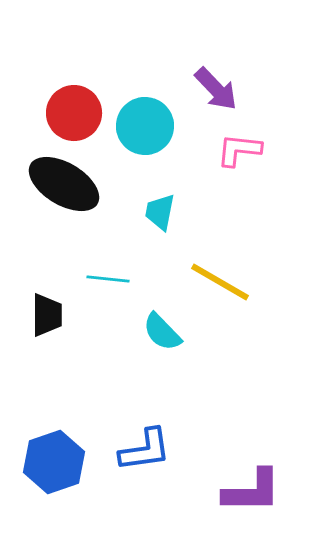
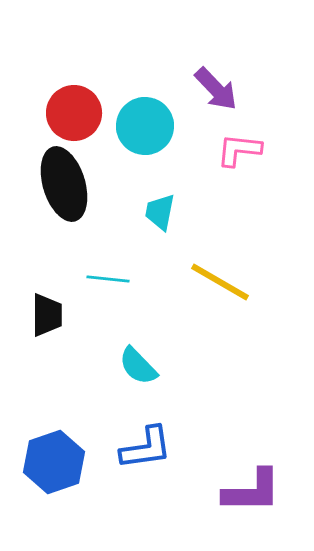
black ellipse: rotated 42 degrees clockwise
cyan semicircle: moved 24 px left, 34 px down
blue L-shape: moved 1 px right, 2 px up
